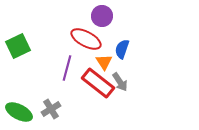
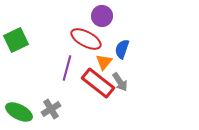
green square: moved 2 px left, 6 px up
orange triangle: rotated 12 degrees clockwise
